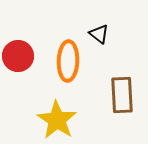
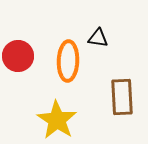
black triangle: moved 1 px left, 4 px down; rotated 30 degrees counterclockwise
brown rectangle: moved 2 px down
